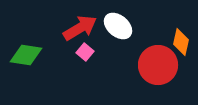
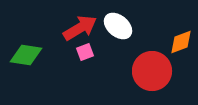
orange diamond: rotated 56 degrees clockwise
pink square: rotated 30 degrees clockwise
red circle: moved 6 px left, 6 px down
